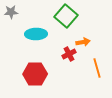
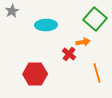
gray star: moved 1 px right, 1 px up; rotated 24 degrees counterclockwise
green square: moved 29 px right, 3 px down
cyan ellipse: moved 10 px right, 9 px up
red cross: rotated 24 degrees counterclockwise
orange line: moved 5 px down
